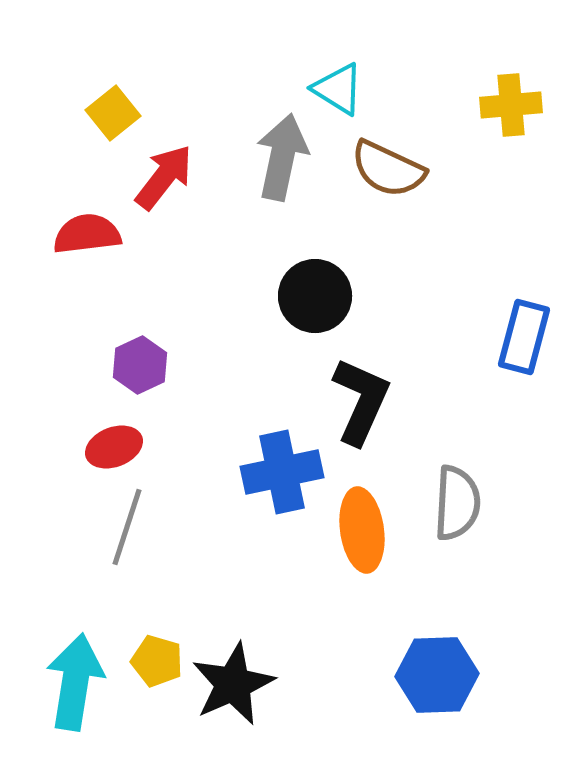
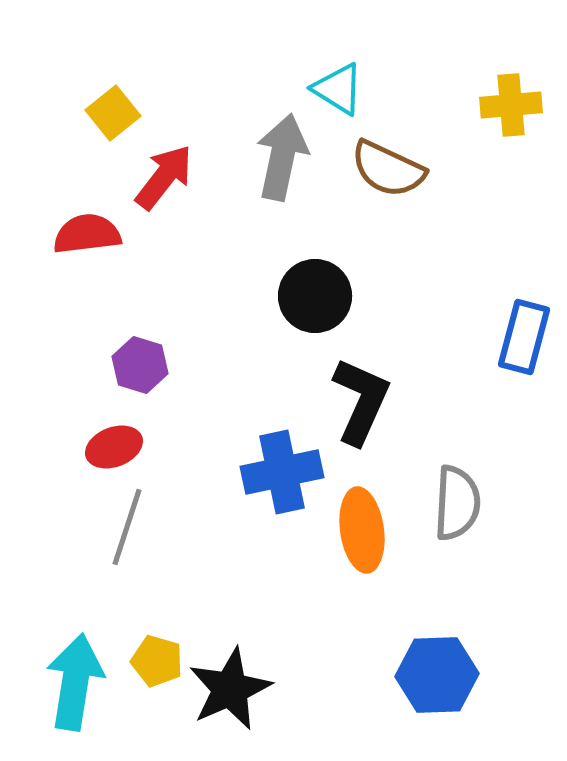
purple hexagon: rotated 18 degrees counterclockwise
black star: moved 3 px left, 5 px down
